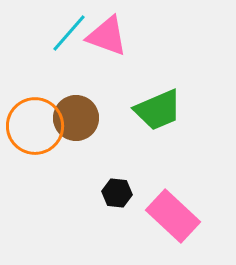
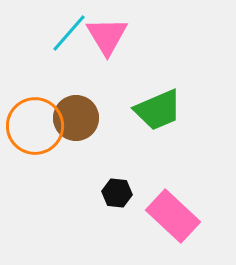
pink triangle: rotated 39 degrees clockwise
